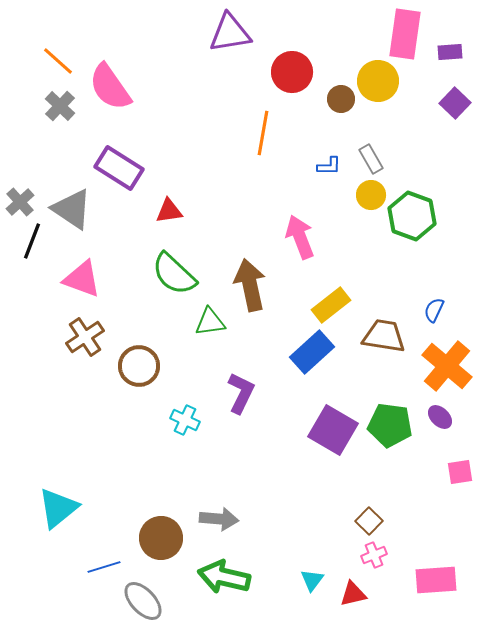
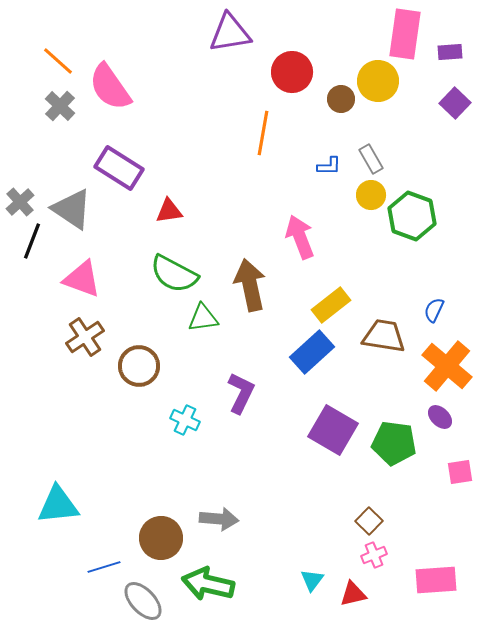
green semicircle at (174, 274): rotated 15 degrees counterclockwise
green triangle at (210, 322): moved 7 px left, 4 px up
green pentagon at (390, 425): moved 4 px right, 18 px down
cyan triangle at (58, 508): moved 3 px up; rotated 33 degrees clockwise
green arrow at (224, 577): moved 16 px left, 7 px down
